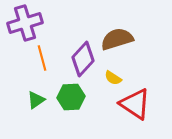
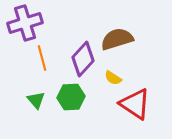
green triangle: rotated 36 degrees counterclockwise
